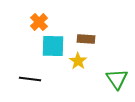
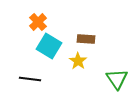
orange cross: moved 1 px left
cyan square: moved 4 px left; rotated 30 degrees clockwise
